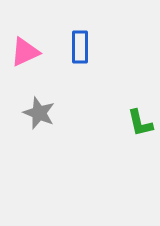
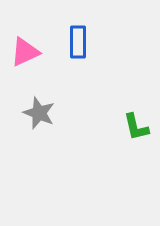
blue rectangle: moved 2 px left, 5 px up
green L-shape: moved 4 px left, 4 px down
